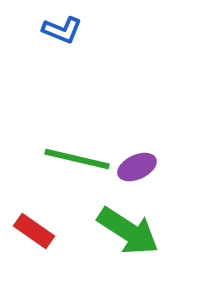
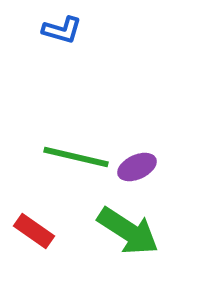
blue L-shape: rotated 6 degrees counterclockwise
green line: moved 1 px left, 2 px up
